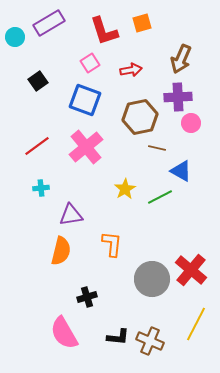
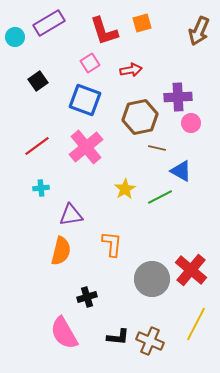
brown arrow: moved 18 px right, 28 px up
